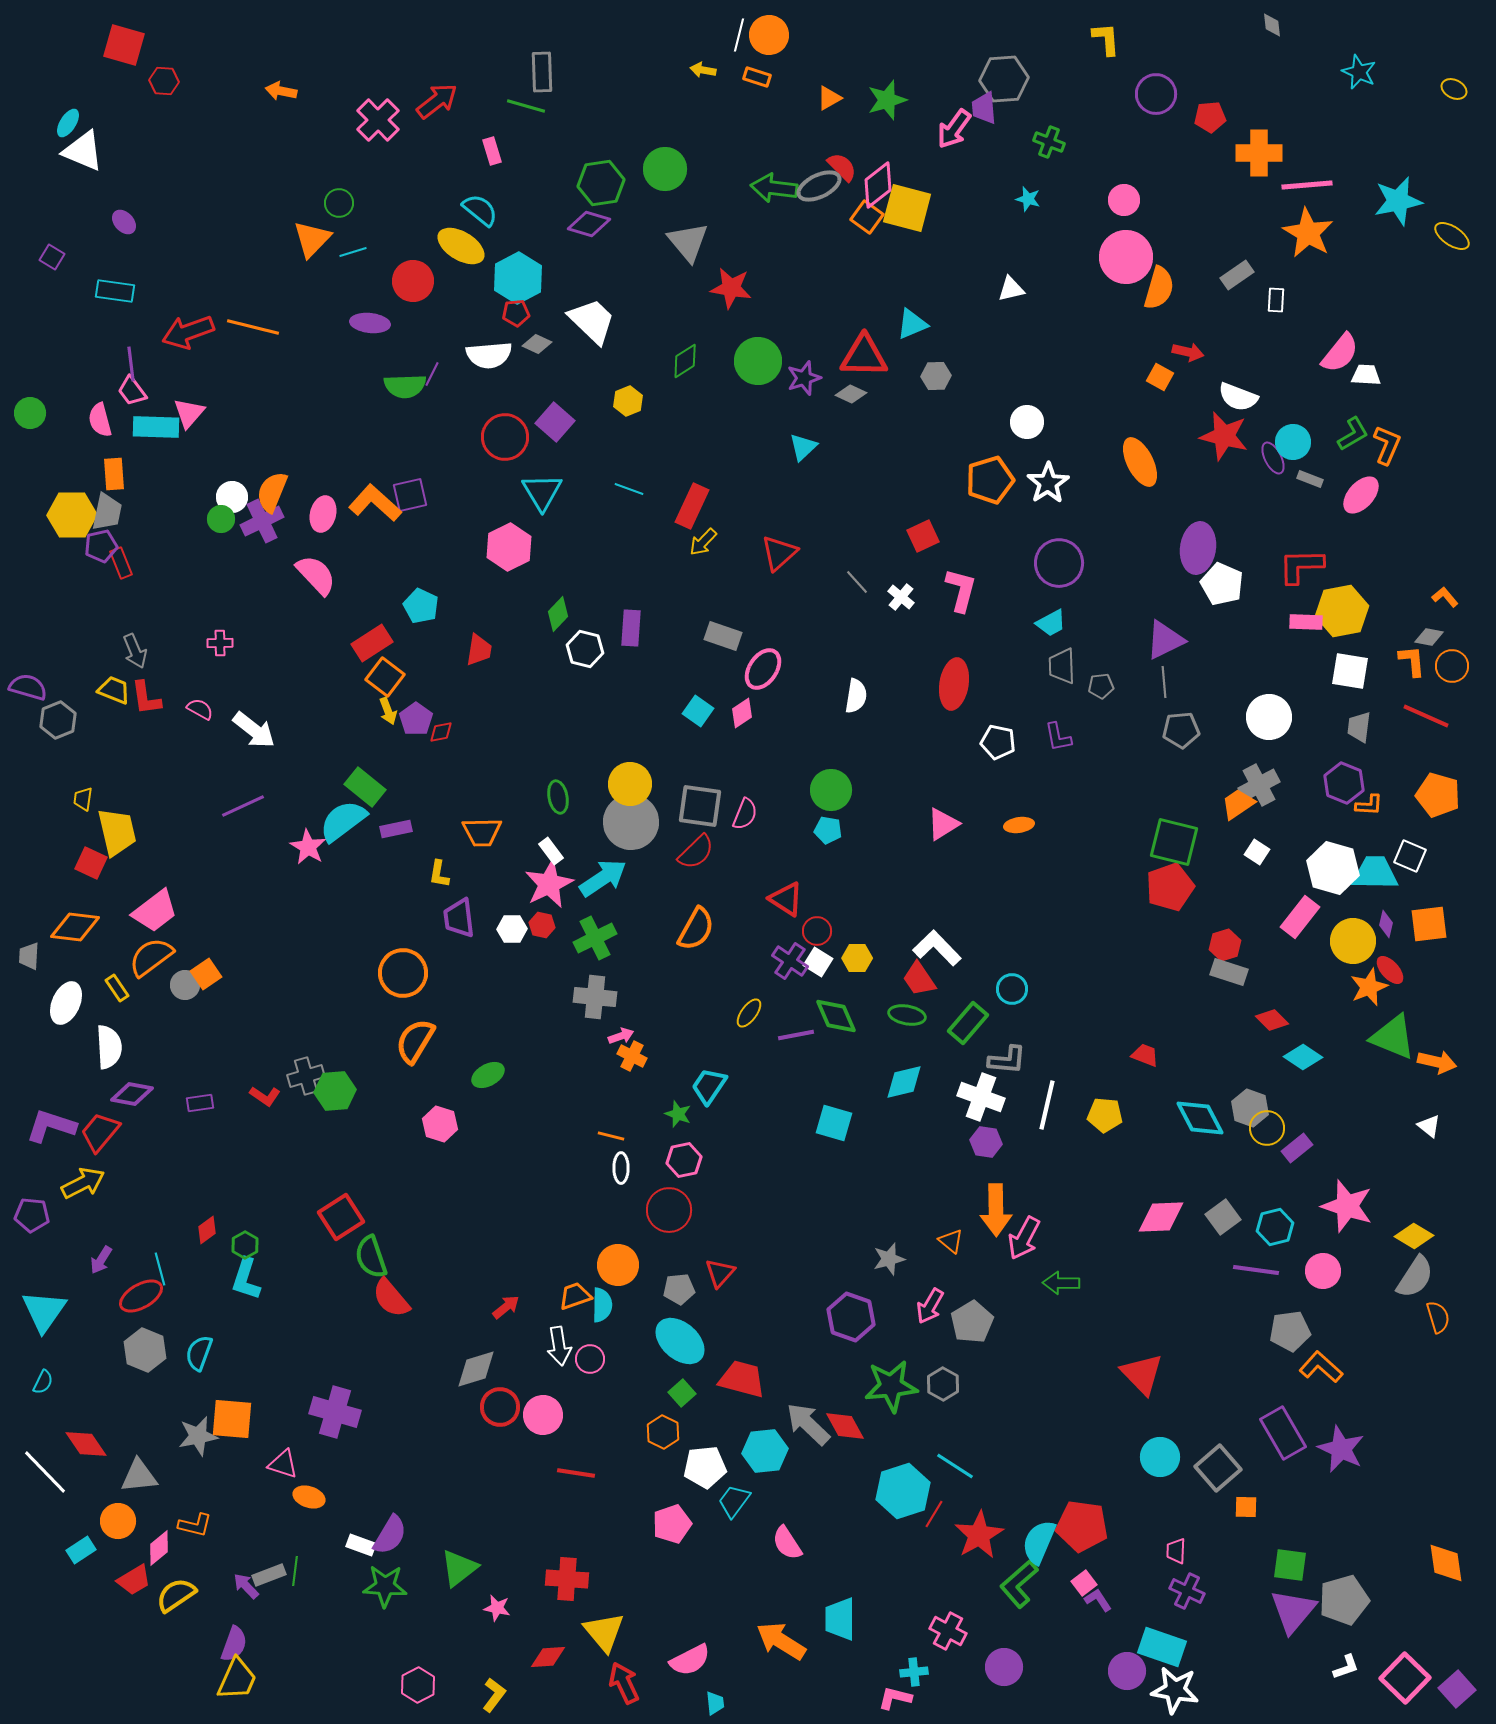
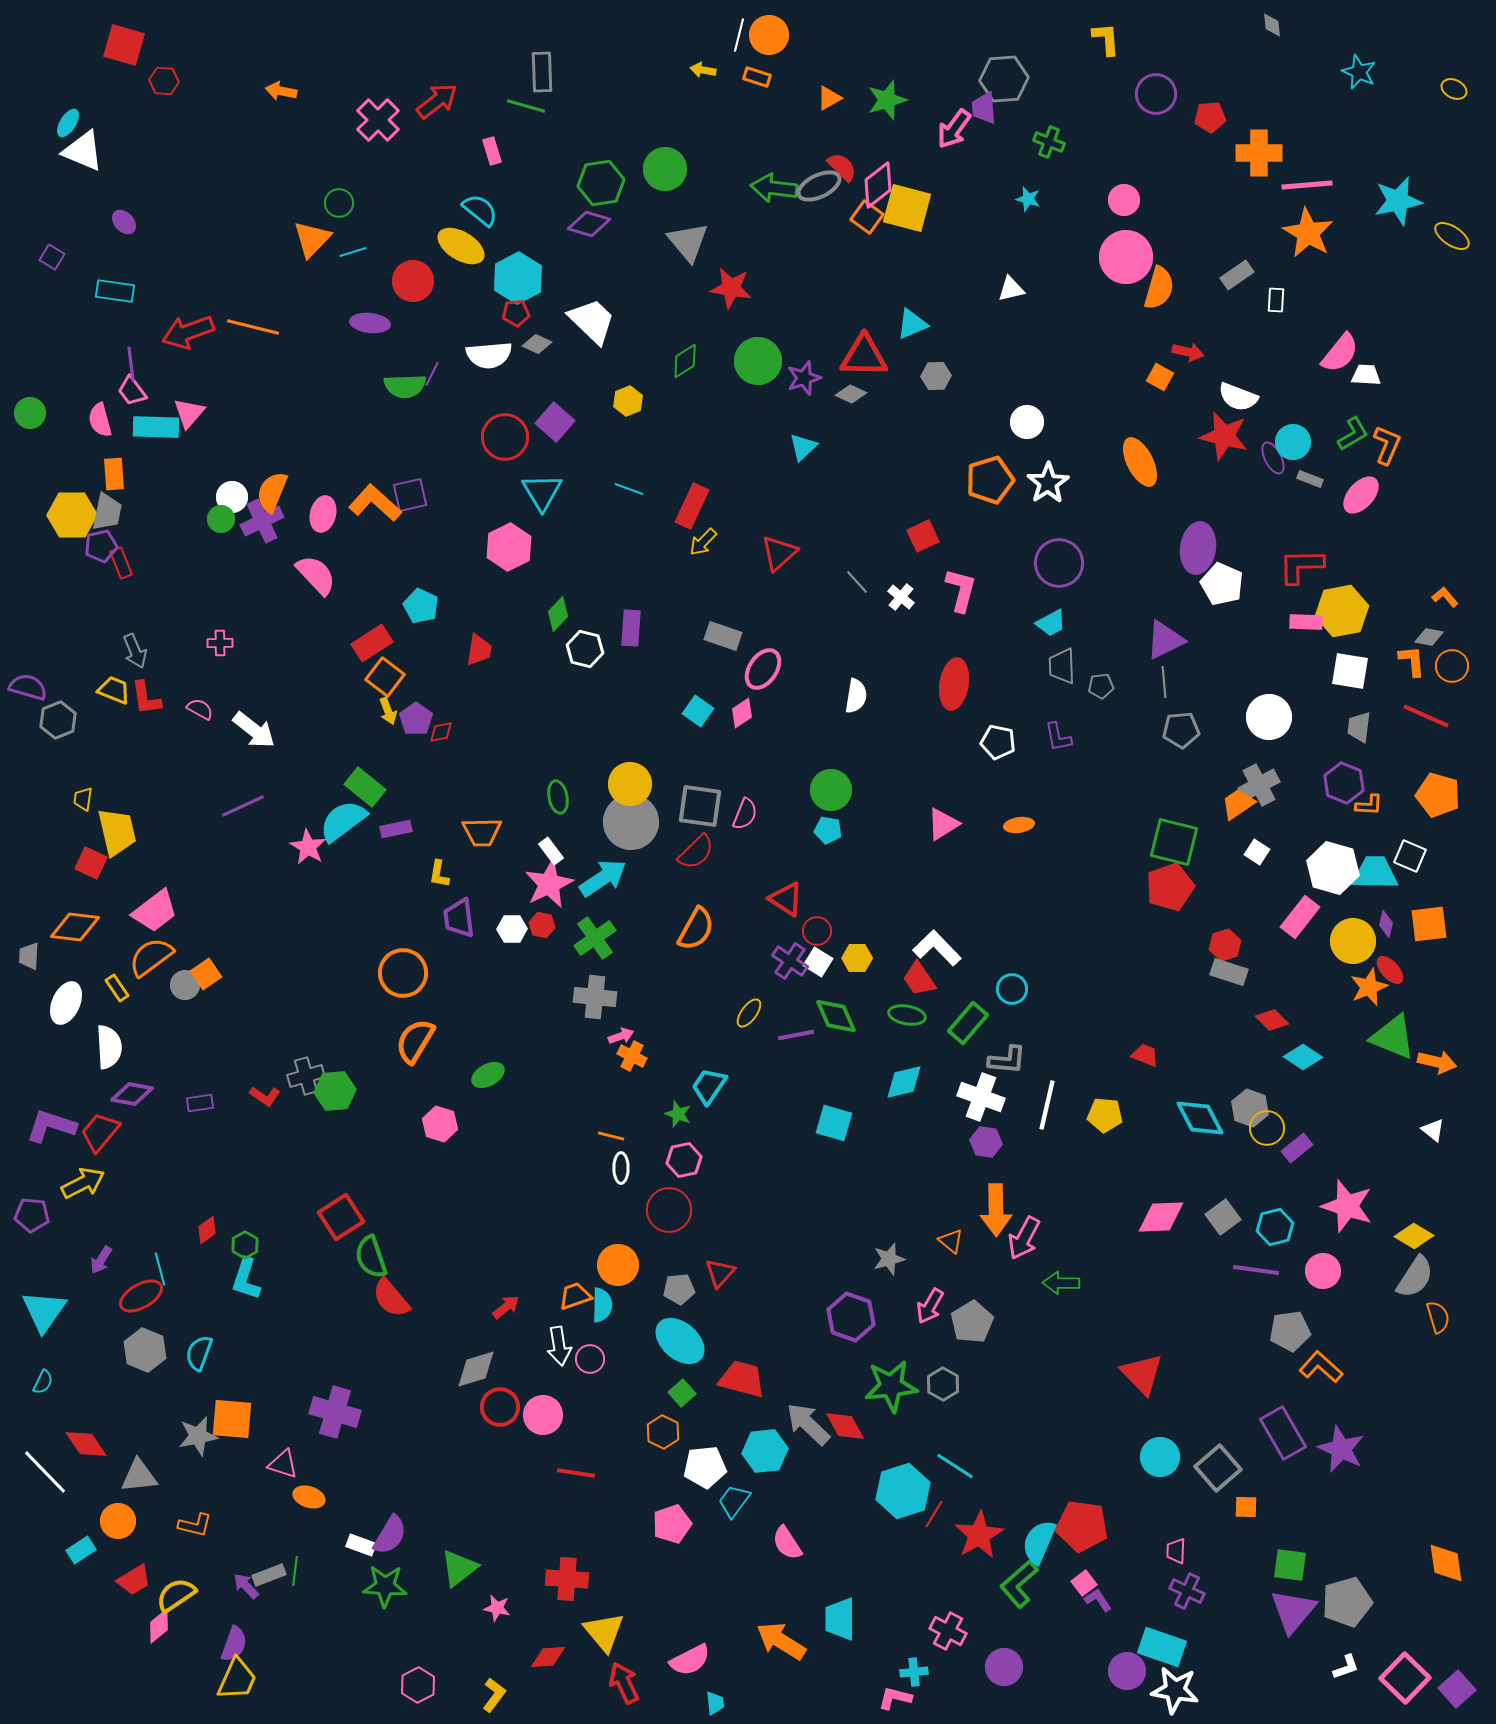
green cross at (595, 938): rotated 9 degrees counterclockwise
white triangle at (1429, 1126): moved 4 px right, 4 px down
pink diamond at (159, 1548): moved 78 px down
gray pentagon at (1344, 1600): moved 3 px right, 2 px down
